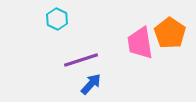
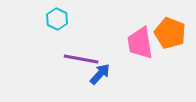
orange pentagon: rotated 12 degrees counterclockwise
purple line: moved 1 px up; rotated 28 degrees clockwise
blue arrow: moved 9 px right, 10 px up
